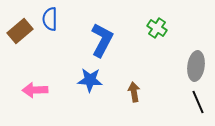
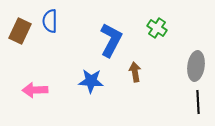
blue semicircle: moved 2 px down
brown rectangle: rotated 25 degrees counterclockwise
blue L-shape: moved 9 px right
blue star: moved 1 px right, 1 px down
brown arrow: moved 1 px right, 20 px up
black line: rotated 20 degrees clockwise
